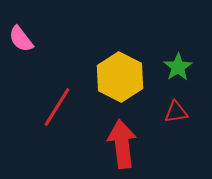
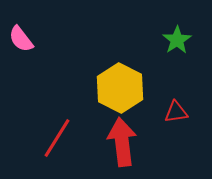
green star: moved 1 px left, 27 px up
yellow hexagon: moved 11 px down
red line: moved 31 px down
red arrow: moved 2 px up
